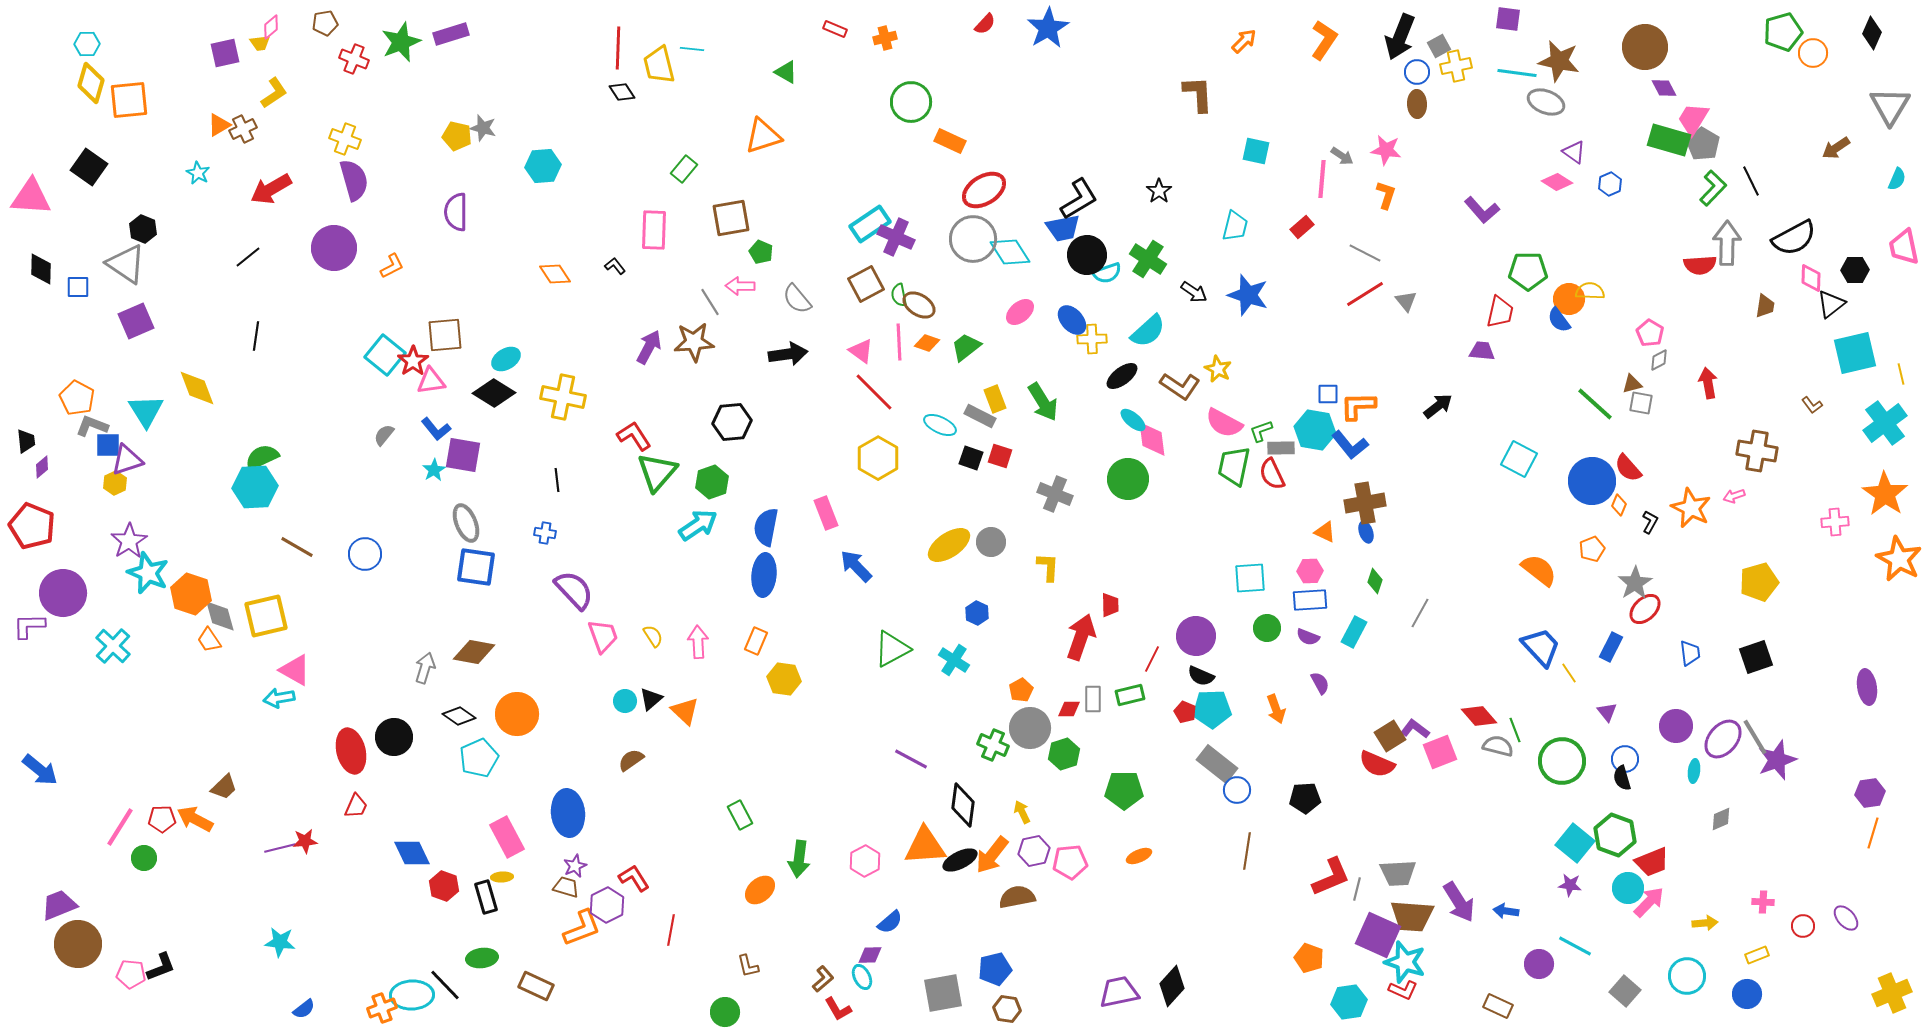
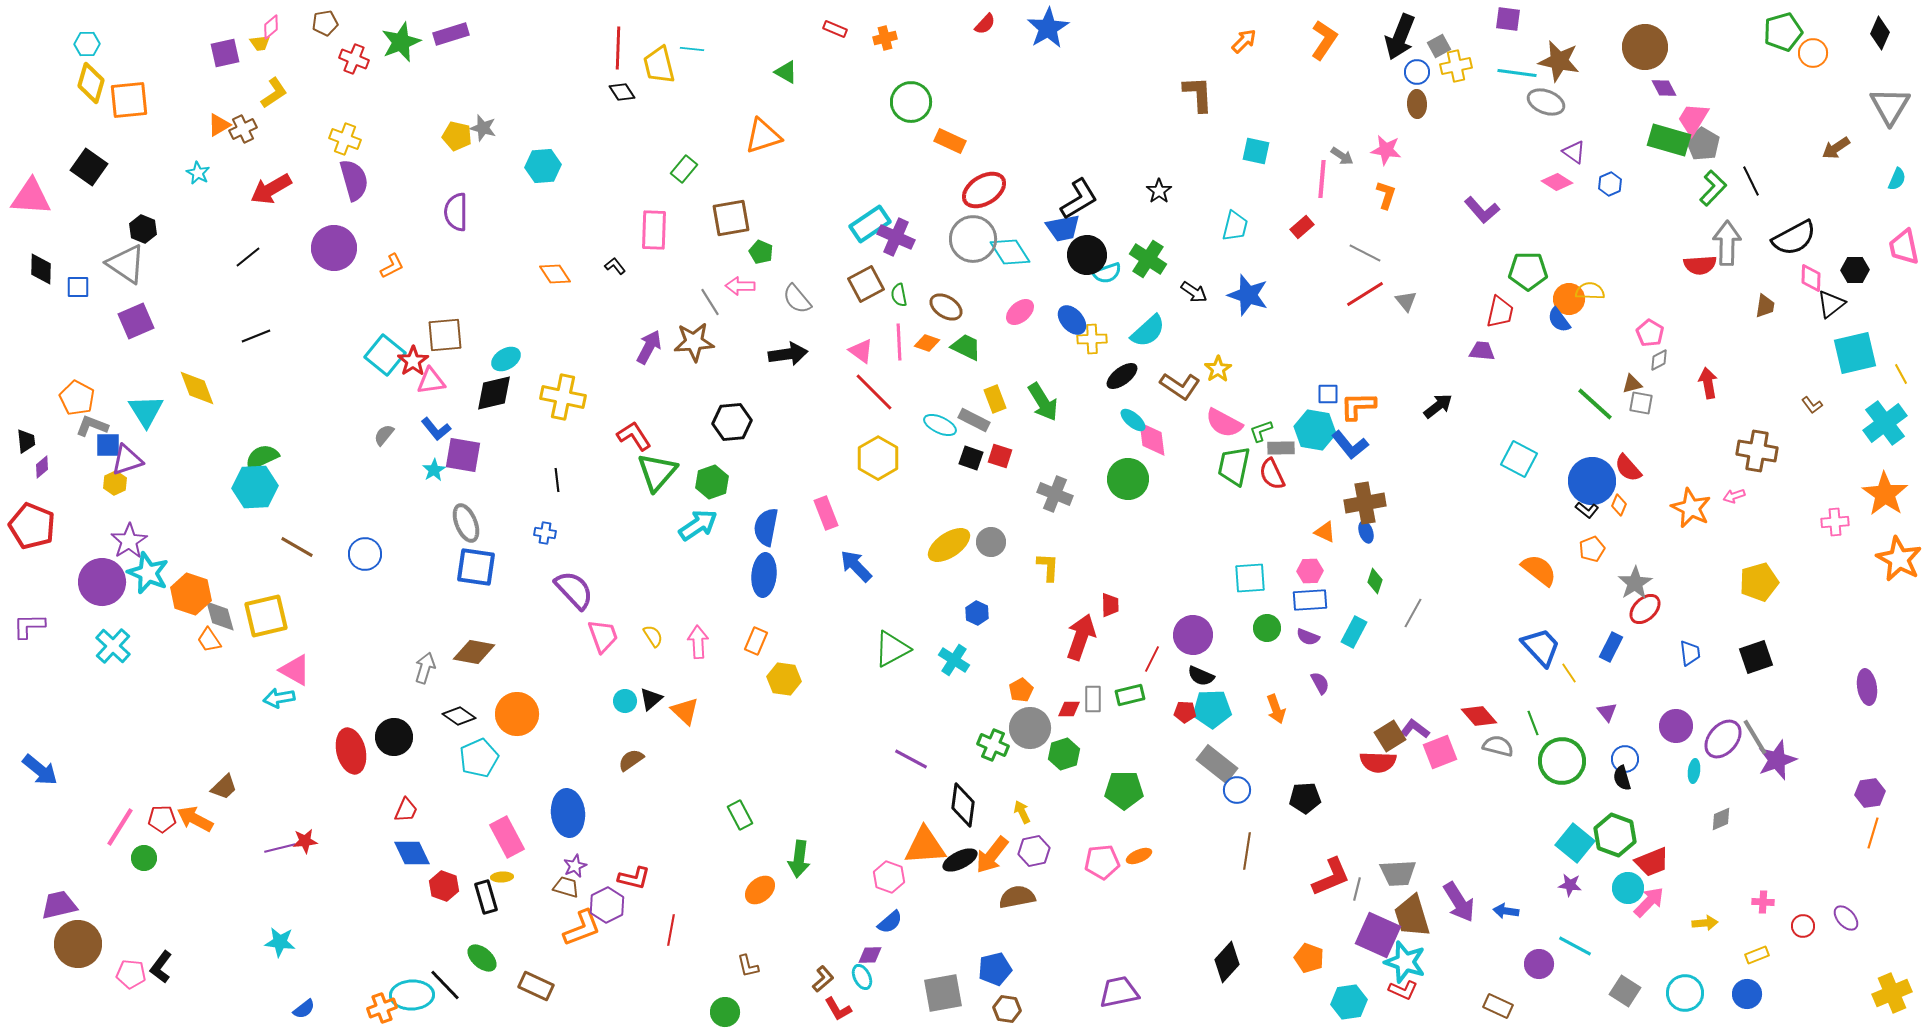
black diamond at (1872, 33): moved 8 px right
brown ellipse at (919, 305): moved 27 px right, 2 px down
black line at (256, 336): rotated 60 degrees clockwise
green trapezoid at (966, 347): rotated 64 degrees clockwise
yellow star at (1218, 369): rotated 12 degrees clockwise
yellow line at (1901, 374): rotated 15 degrees counterclockwise
black diamond at (494, 393): rotated 45 degrees counterclockwise
gray rectangle at (980, 416): moved 6 px left, 4 px down
black L-shape at (1650, 522): moved 63 px left, 12 px up; rotated 100 degrees clockwise
purple circle at (63, 593): moved 39 px right, 11 px up
gray line at (1420, 613): moved 7 px left
purple circle at (1196, 636): moved 3 px left, 1 px up
red pentagon at (1185, 712): rotated 20 degrees counterclockwise
green line at (1515, 730): moved 18 px right, 7 px up
red semicircle at (1377, 764): moved 1 px right, 2 px up; rotated 21 degrees counterclockwise
red trapezoid at (356, 806): moved 50 px right, 4 px down
pink hexagon at (865, 861): moved 24 px right, 16 px down; rotated 12 degrees counterclockwise
pink pentagon at (1070, 862): moved 32 px right
red L-shape at (634, 878): rotated 136 degrees clockwise
purple trapezoid at (59, 905): rotated 9 degrees clockwise
brown trapezoid at (1412, 916): rotated 69 degrees clockwise
green ellipse at (482, 958): rotated 48 degrees clockwise
black L-shape at (161, 967): rotated 148 degrees clockwise
cyan circle at (1687, 976): moved 2 px left, 17 px down
black diamond at (1172, 986): moved 55 px right, 24 px up
gray square at (1625, 991): rotated 8 degrees counterclockwise
